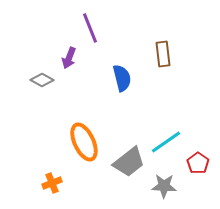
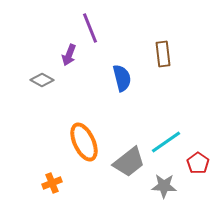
purple arrow: moved 3 px up
